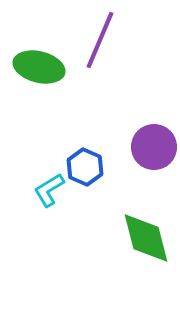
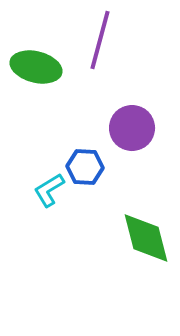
purple line: rotated 8 degrees counterclockwise
green ellipse: moved 3 px left
purple circle: moved 22 px left, 19 px up
blue hexagon: rotated 21 degrees counterclockwise
